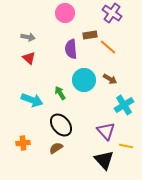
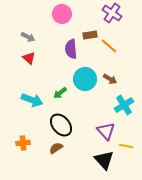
pink circle: moved 3 px left, 1 px down
gray arrow: rotated 16 degrees clockwise
orange line: moved 1 px right, 1 px up
cyan circle: moved 1 px right, 1 px up
green arrow: rotated 96 degrees counterclockwise
